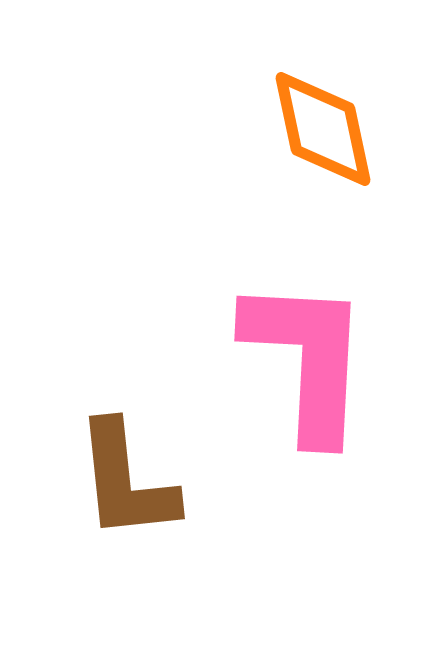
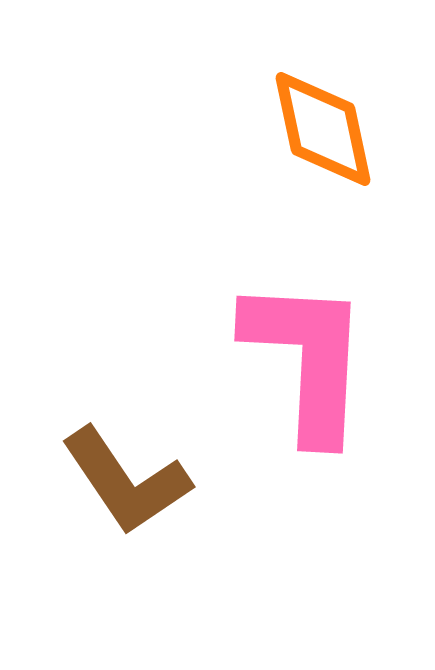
brown L-shape: rotated 28 degrees counterclockwise
